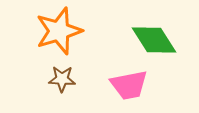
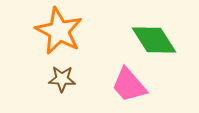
orange star: rotated 27 degrees counterclockwise
pink trapezoid: rotated 60 degrees clockwise
